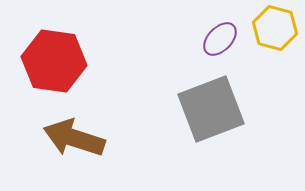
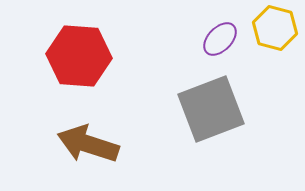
red hexagon: moved 25 px right, 5 px up; rotated 4 degrees counterclockwise
brown arrow: moved 14 px right, 6 px down
